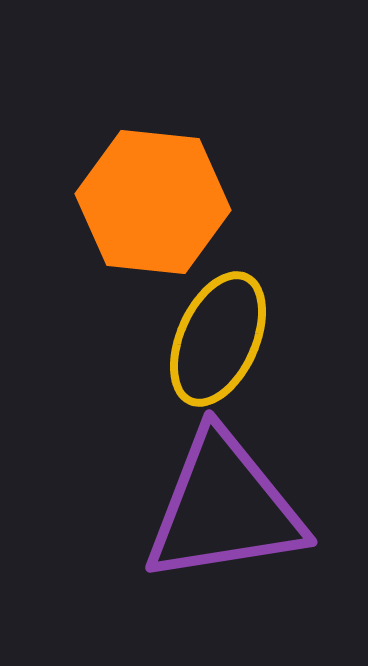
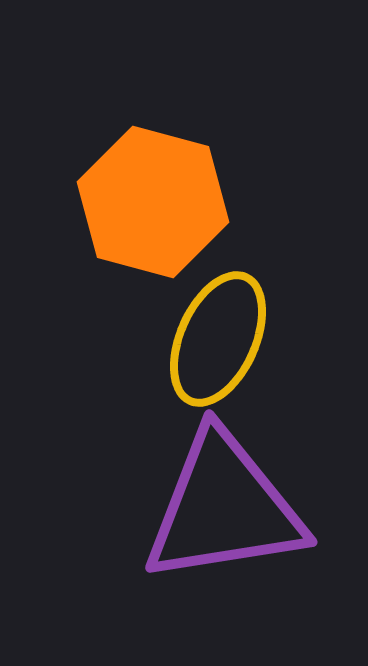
orange hexagon: rotated 9 degrees clockwise
